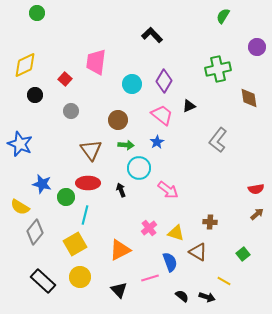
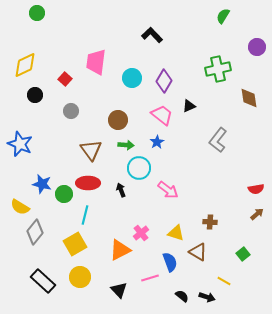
cyan circle at (132, 84): moved 6 px up
green circle at (66, 197): moved 2 px left, 3 px up
pink cross at (149, 228): moved 8 px left, 5 px down
